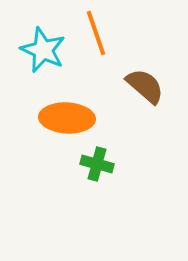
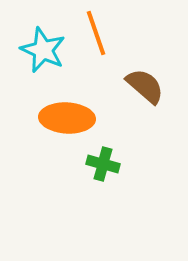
green cross: moved 6 px right
